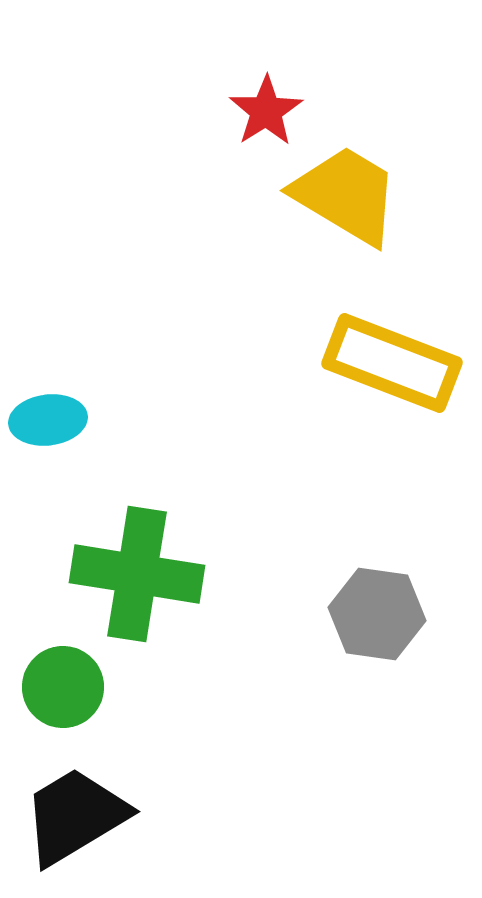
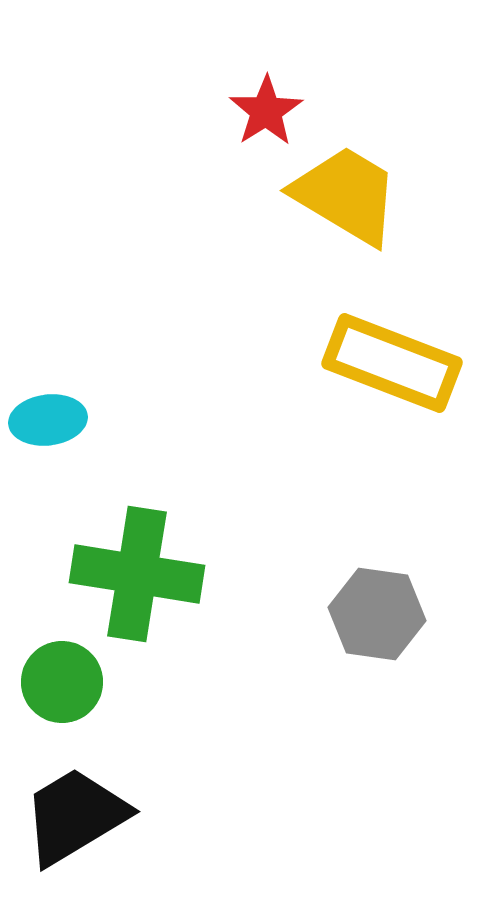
green circle: moved 1 px left, 5 px up
